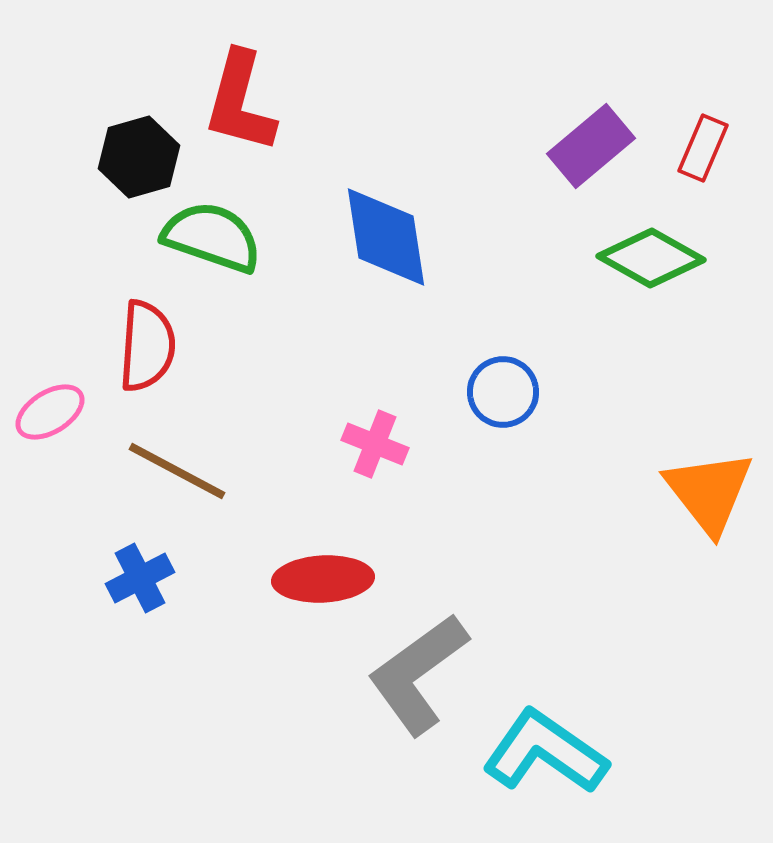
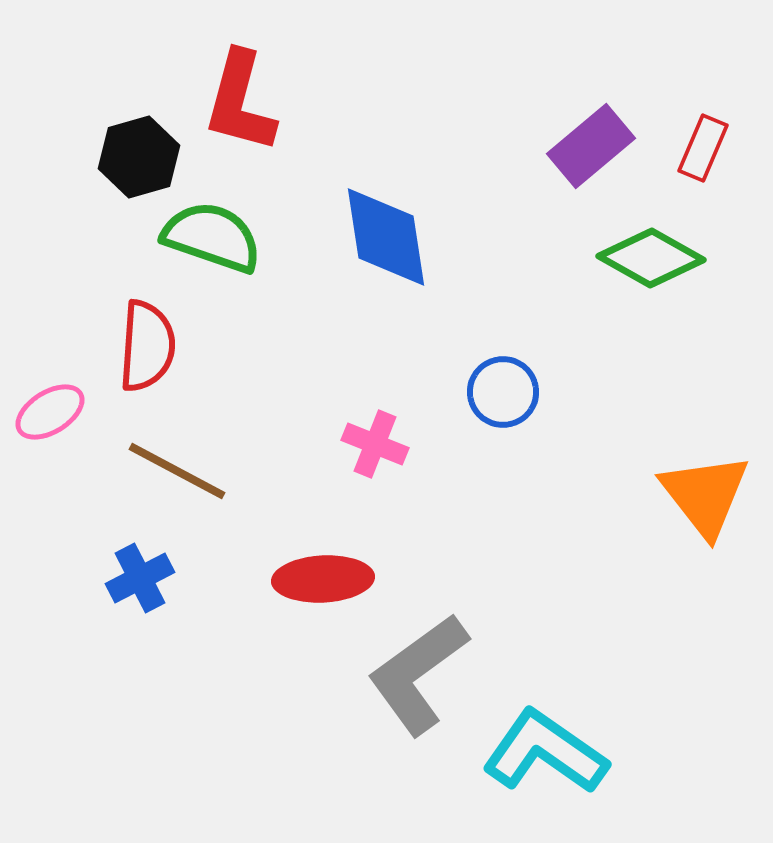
orange triangle: moved 4 px left, 3 px down
